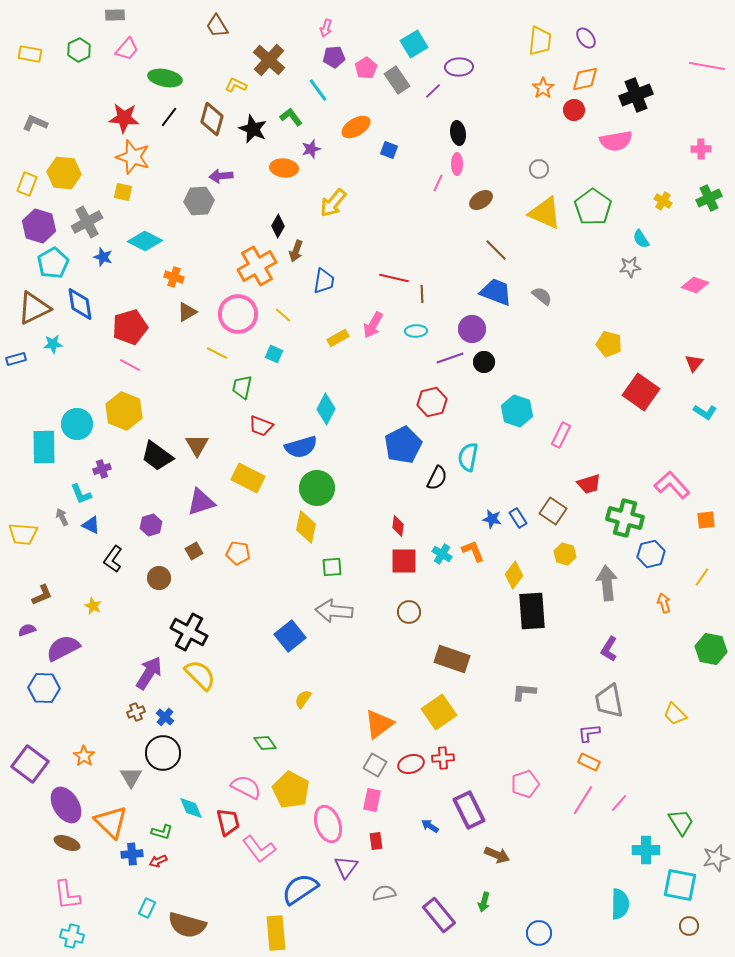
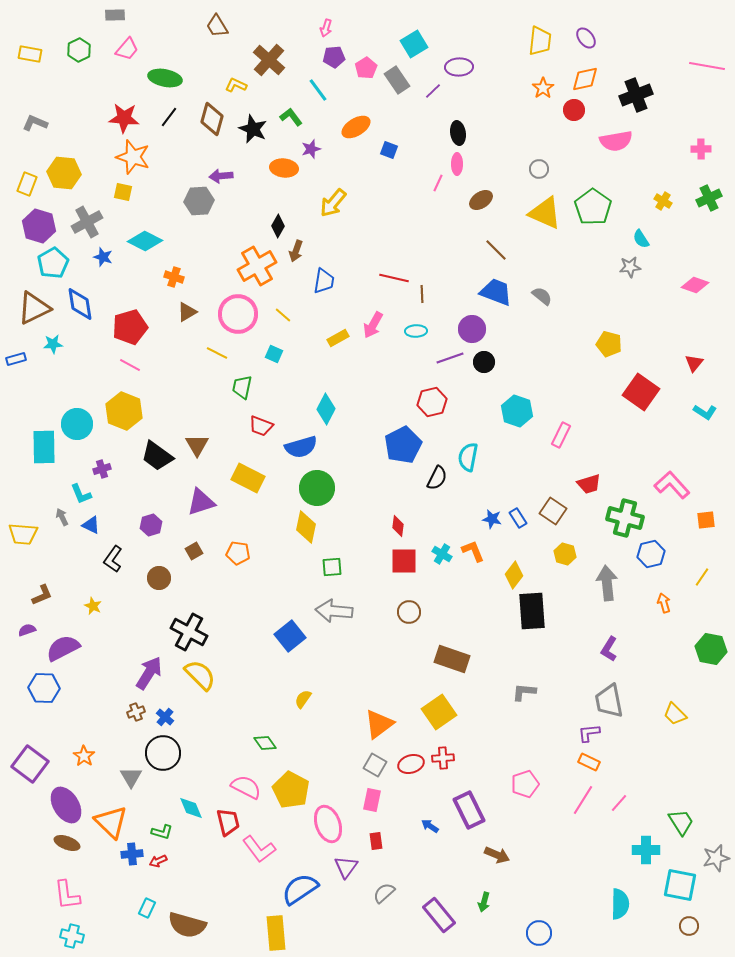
gray semicircle at (384, 893): rotated 30 degrees counterclockwise
